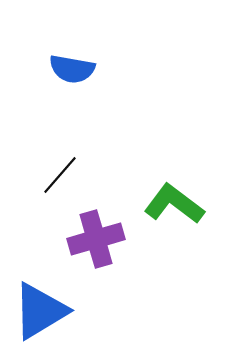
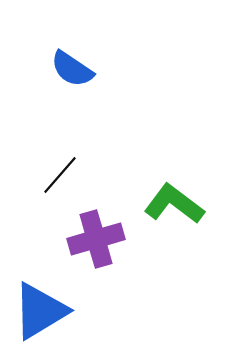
blue semicircle: rotated 24 degrees clockwise
